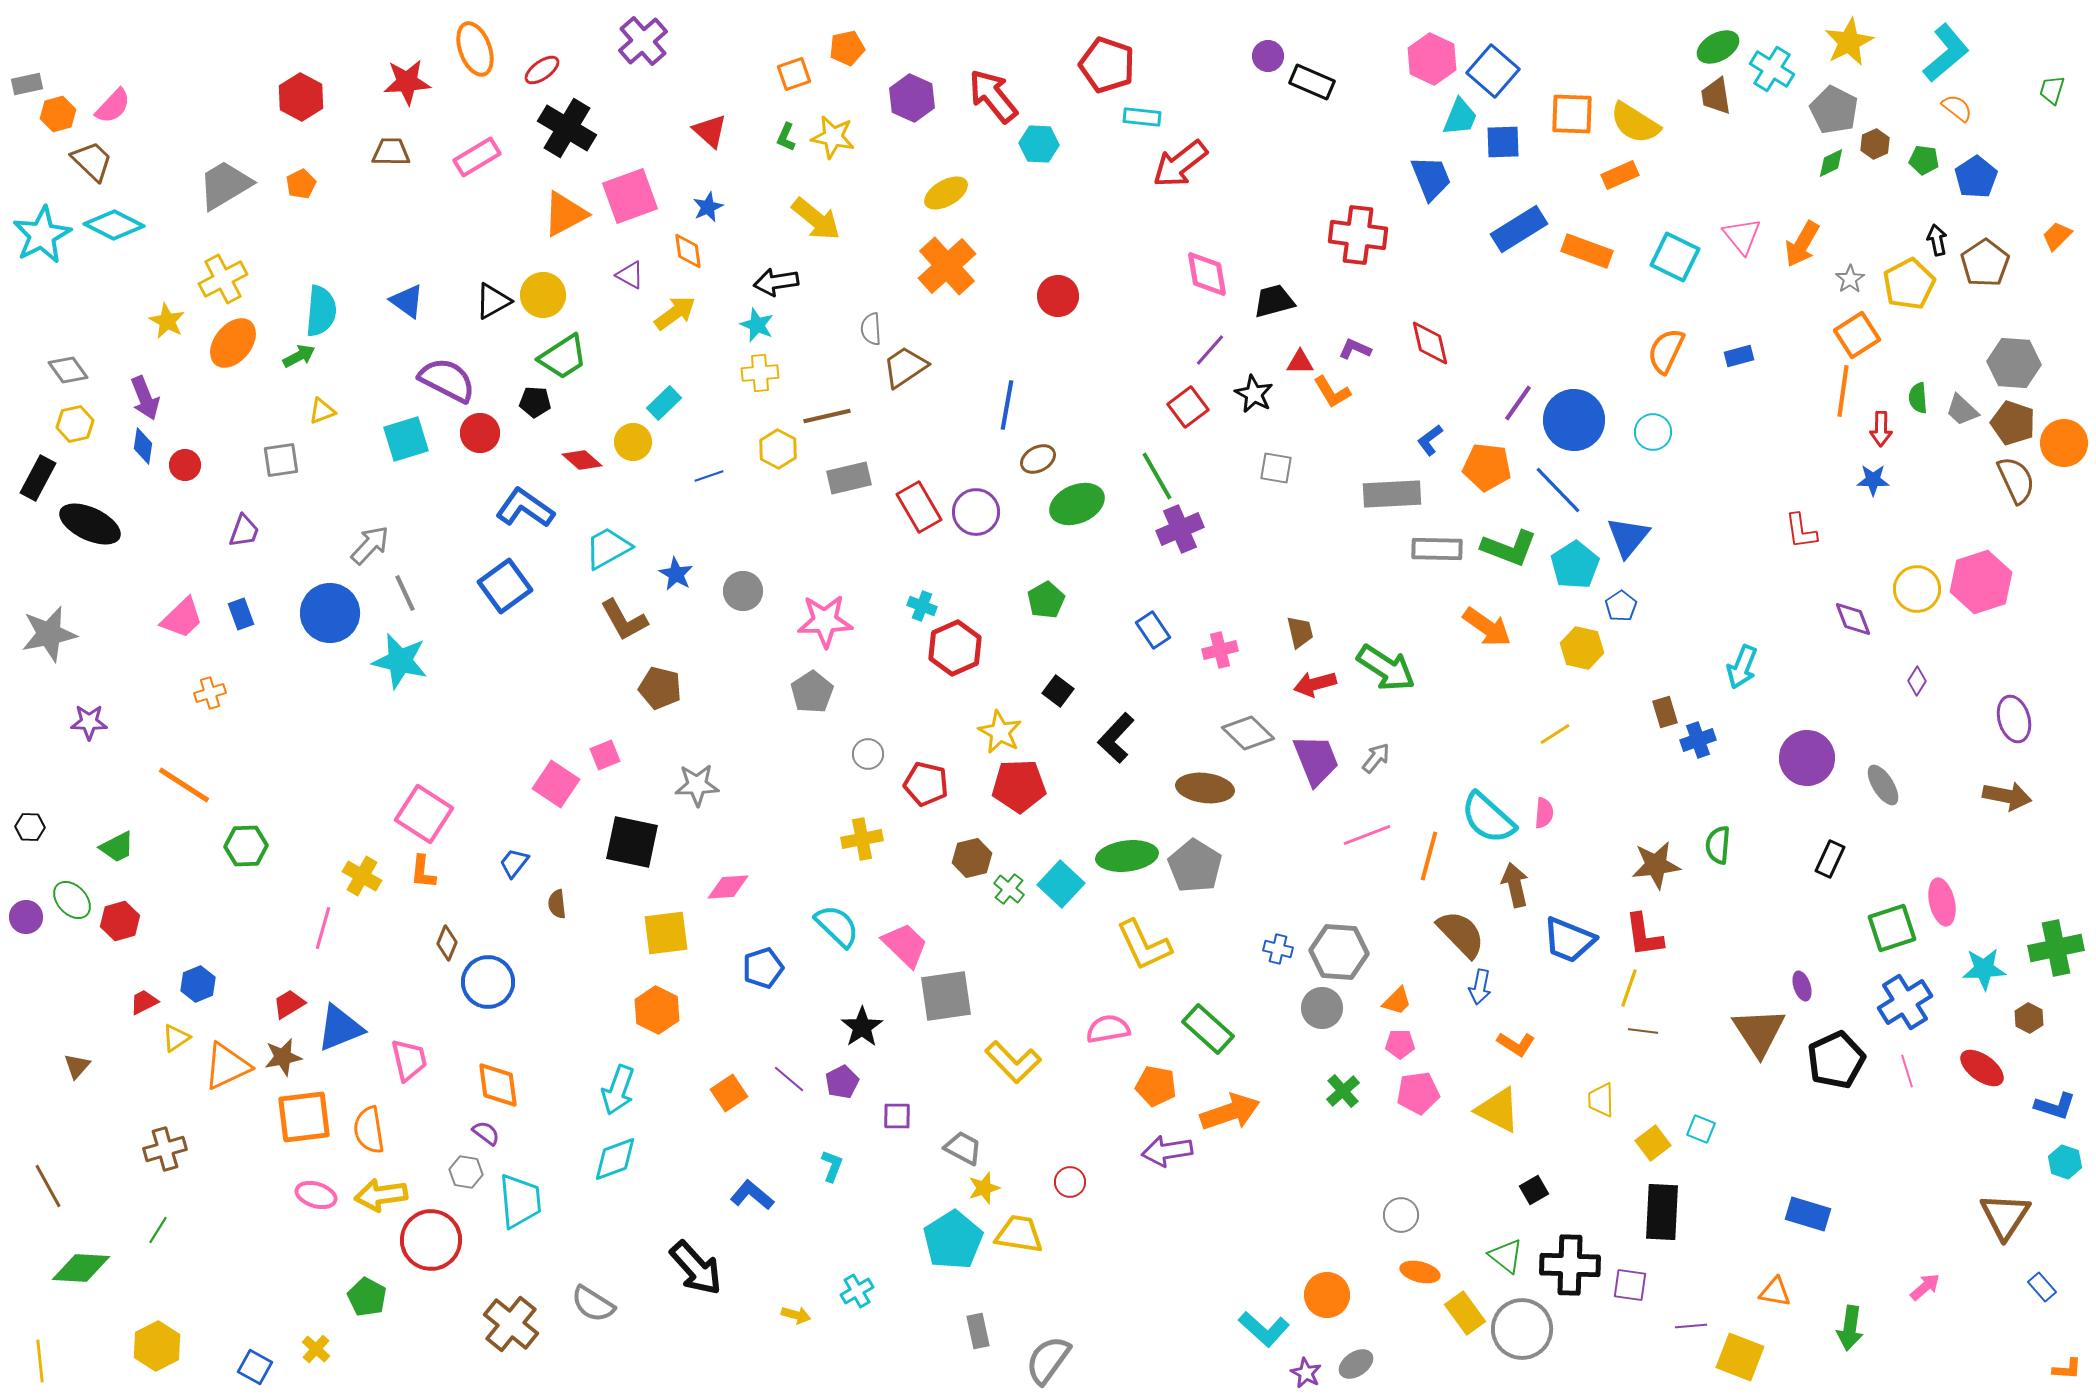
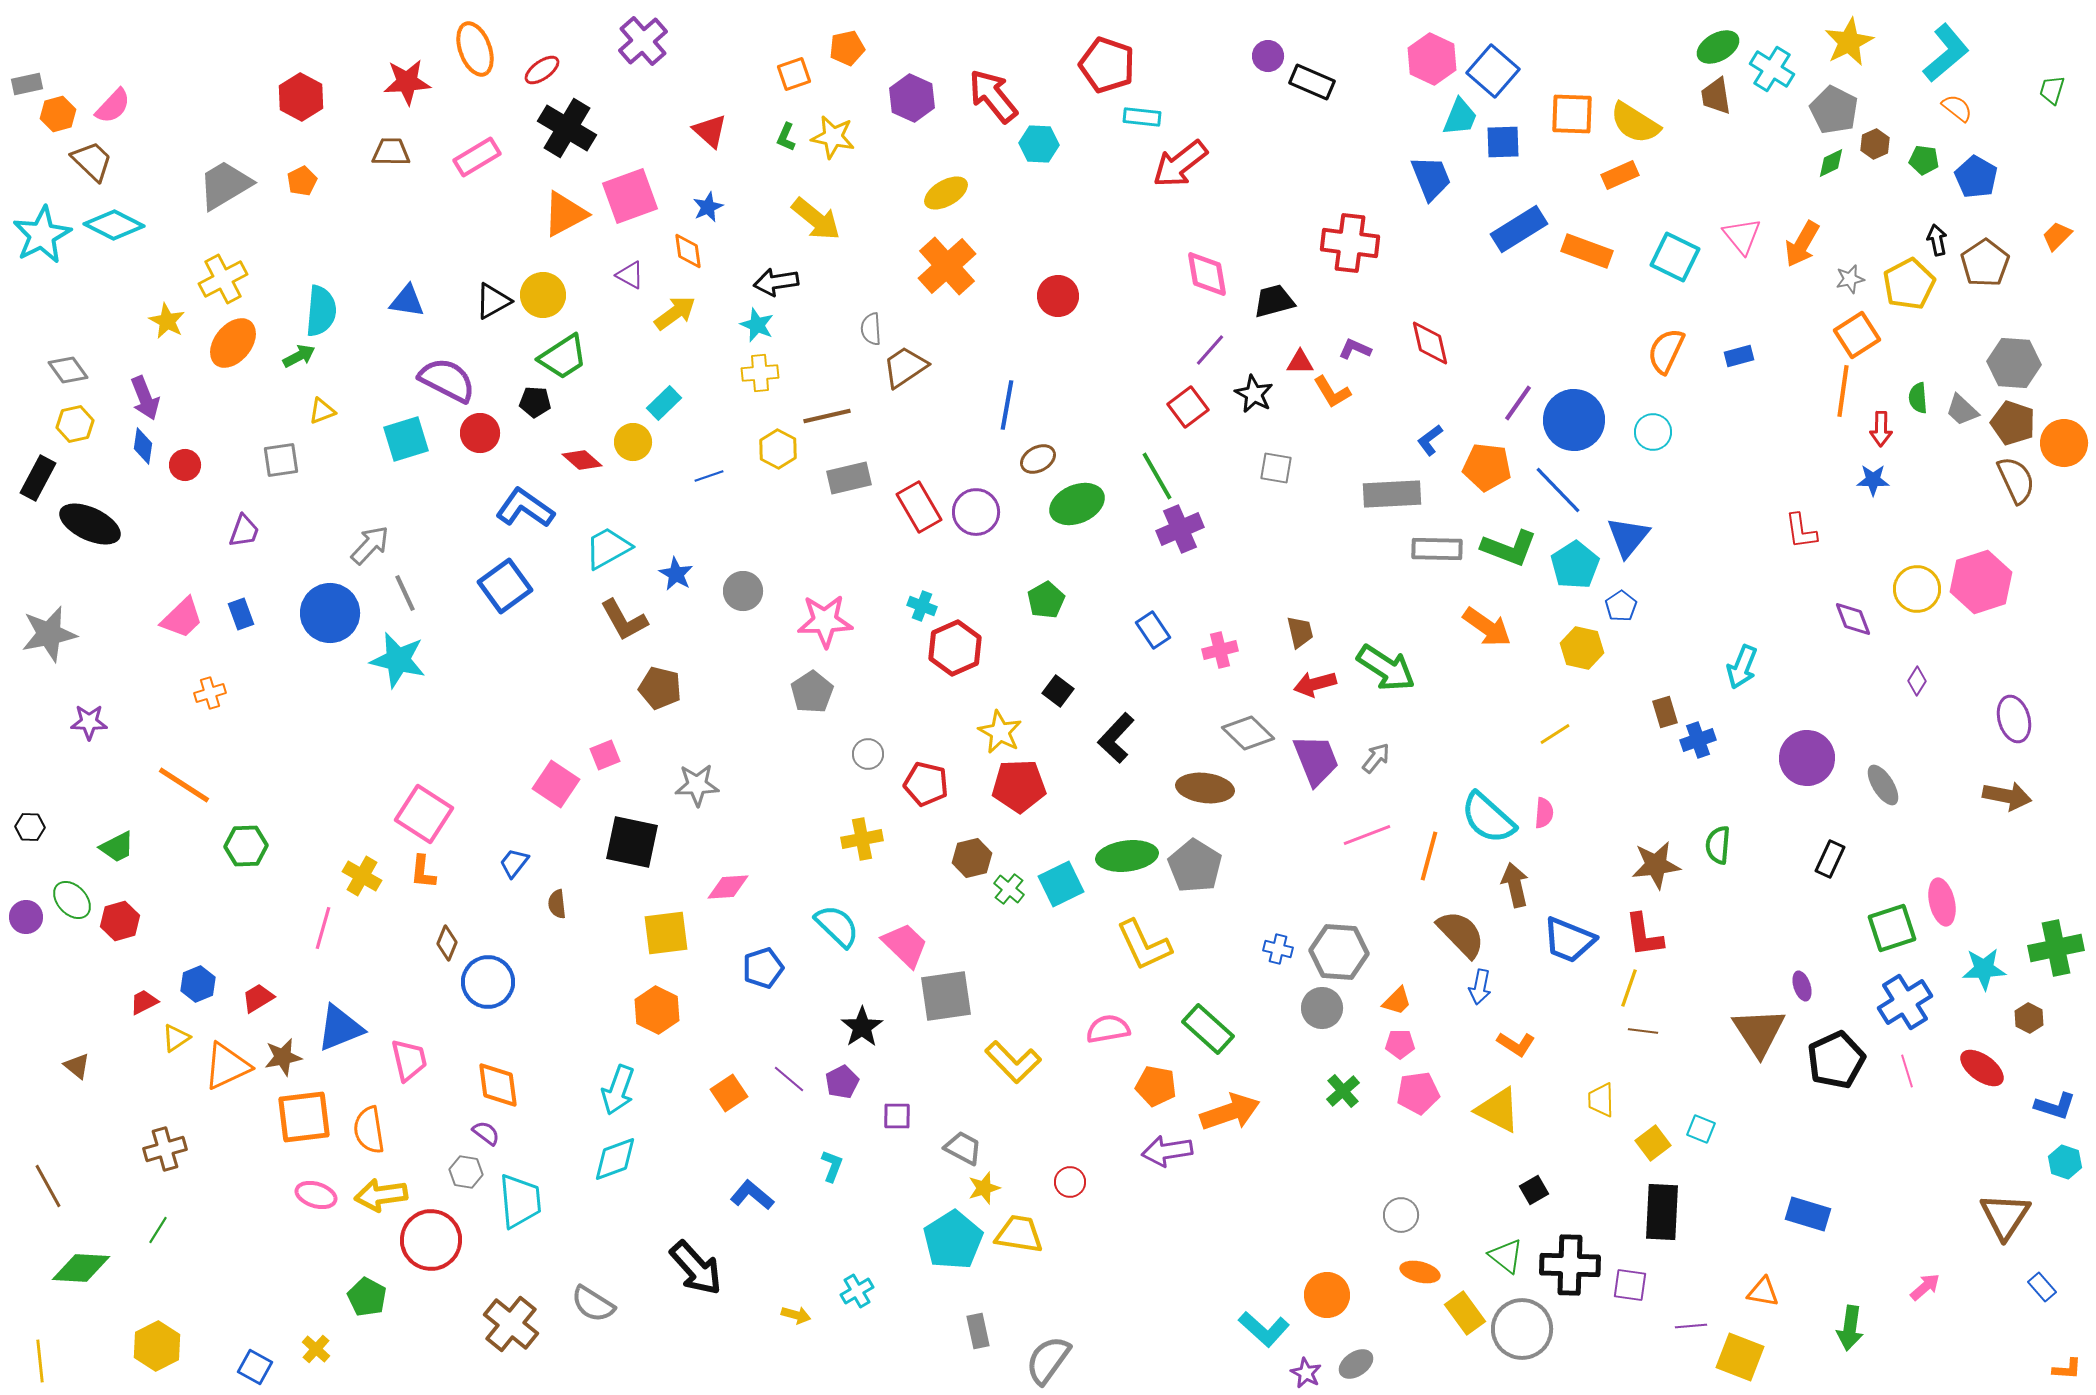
blue pentagon at (1976, 177): rotated 9 degrees counterclockwise
orange pentagon at (301, 184): moved 1 px right, 3 px up
red cross at (1358, 235): moved 8 px left, 8 px down
gray star at (1850, 279): rotated 20 degrees clockwise
blue triangle at (407, 301): rotated 27 degrees counterclockwise
cyan star at (400, 661): moved 2 px left, 1 px up
cyan square at (1061, 884): rotated 21 degrees clockwise
red trapezoid at (289, 1004): moved 31 px left, 6 px up
brown triangle at (77, 1066): rotated 32 degrees counterclockwise
orange triangle at (1775, 1292): moved 12 px left
